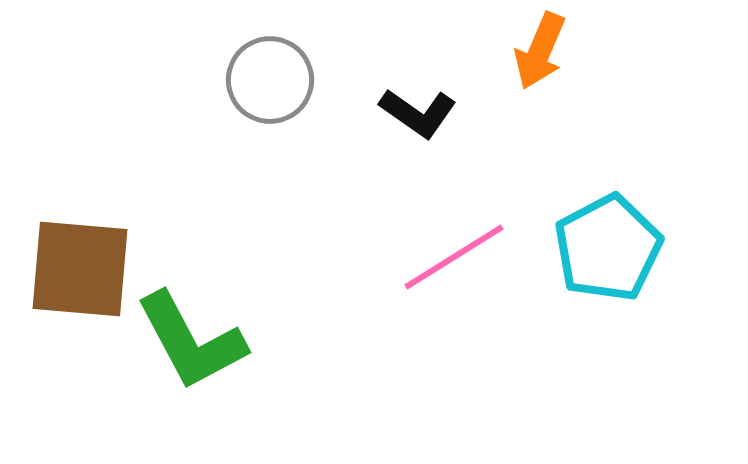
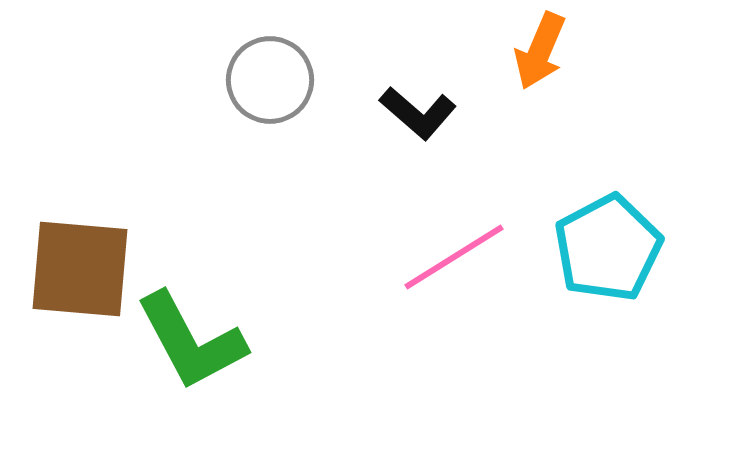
black L-shape: rotated 6 degrees clockwise
